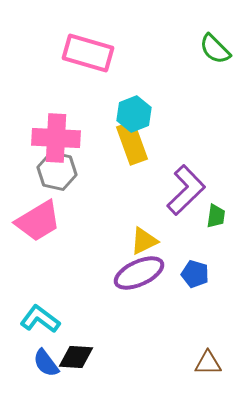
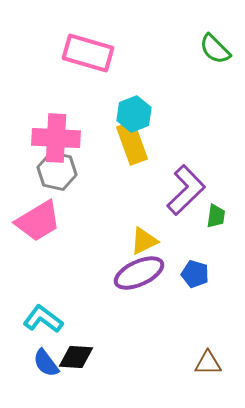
cyan L-shape: moved 3 px right
